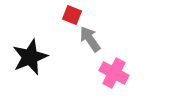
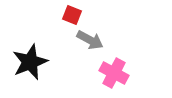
gray arrow: moved 1 px down; rotated 152 degrees clockwise
black star: moved 5 px down
